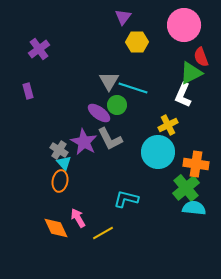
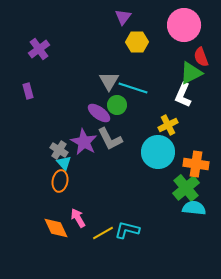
cyan L-shape: moved 1 px right, 31 px down
